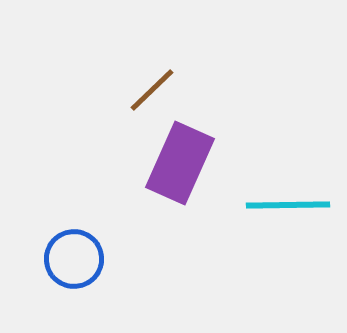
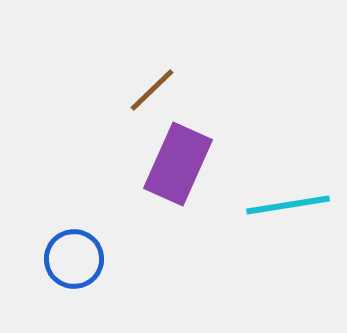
purple rectangle: moved 2 px left, 1 px down
cyan line: rotated 8 degrees counterclockwise
